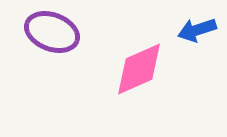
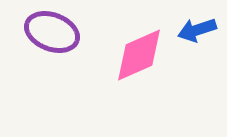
pink diamond: moved 14 px up
